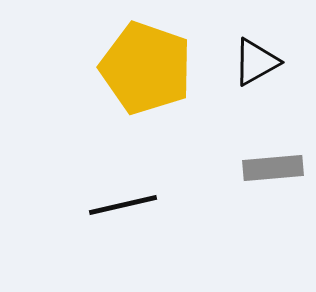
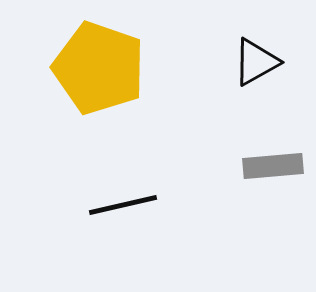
yellow pentagon: moved 47 px left
gray rectangle: moved 2 px up
